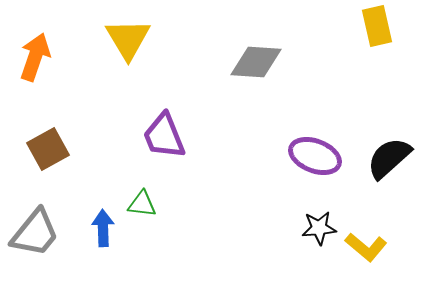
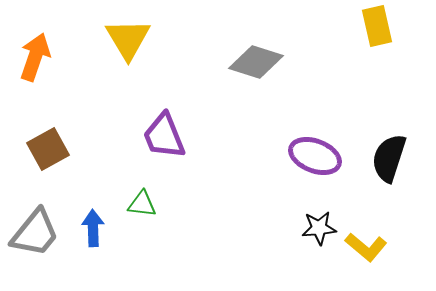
gray diamond: rotated 14 degrees clockwise
black semicircle: rotated 30 degrees counterclockwise
blue arrow: moved 10 px left
